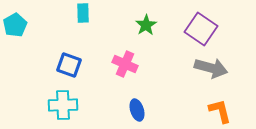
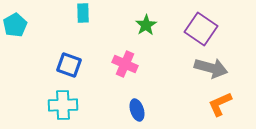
orange L-shape: moved 7 px up; rotated 100 degrees counterclockwise
